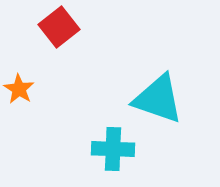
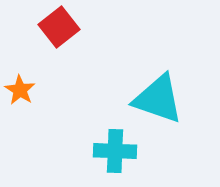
orange star: moved 1 px right, 1 px down
cyan cross: moved 2 px right, 2 px down
